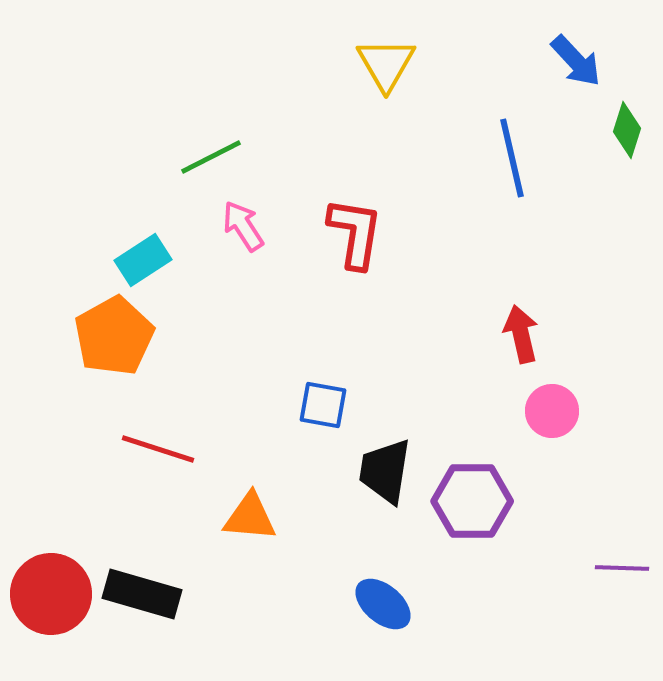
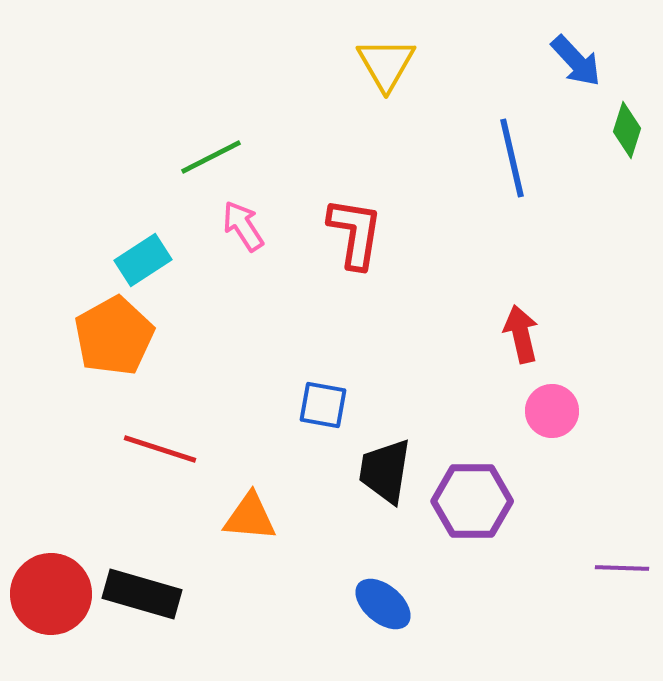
red line: moved 2 px right
